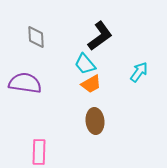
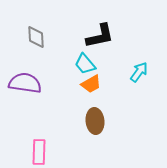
black L-shape: rotated 24 degrees clockwise
